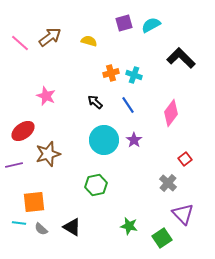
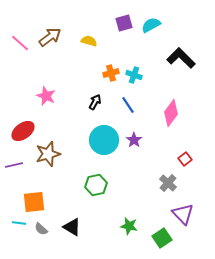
black arrow: rotated 77 degrees clockwise
